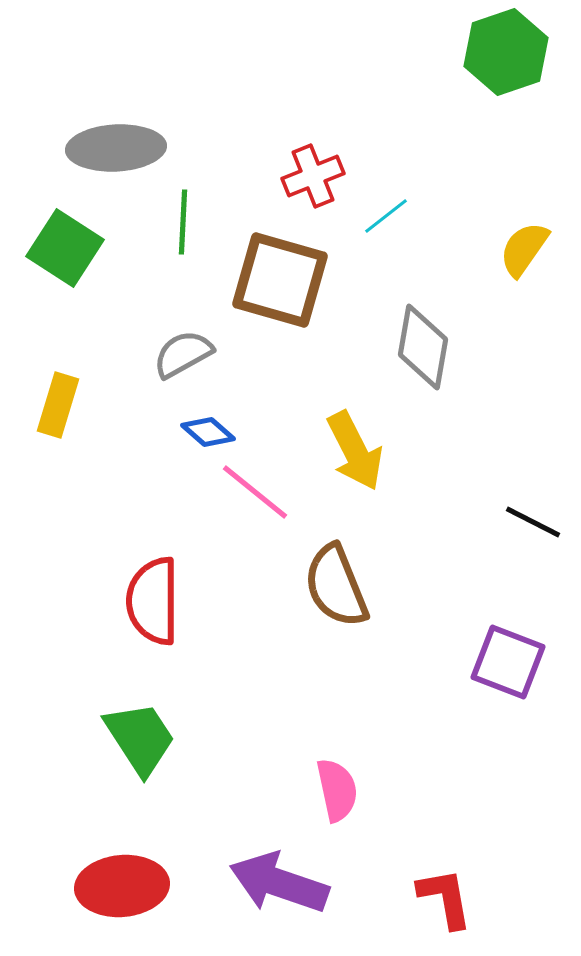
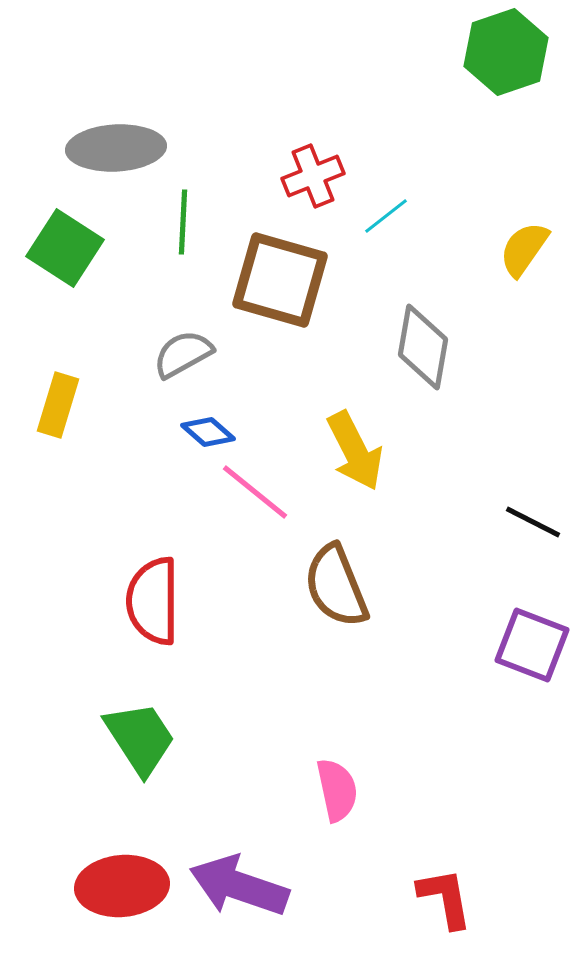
purple square: moved 24 px right, 17 px up
purple arrow: moved 40 px left, 3 px down
